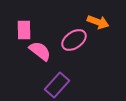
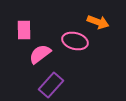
pink ellipse: moved 1 px right, 1 px down; rotated 50 degrees clockwise
pink semicircle: moved 3 px down; rotated 75 degrees counterclockwise
purple rectangle: moved 6 px left
